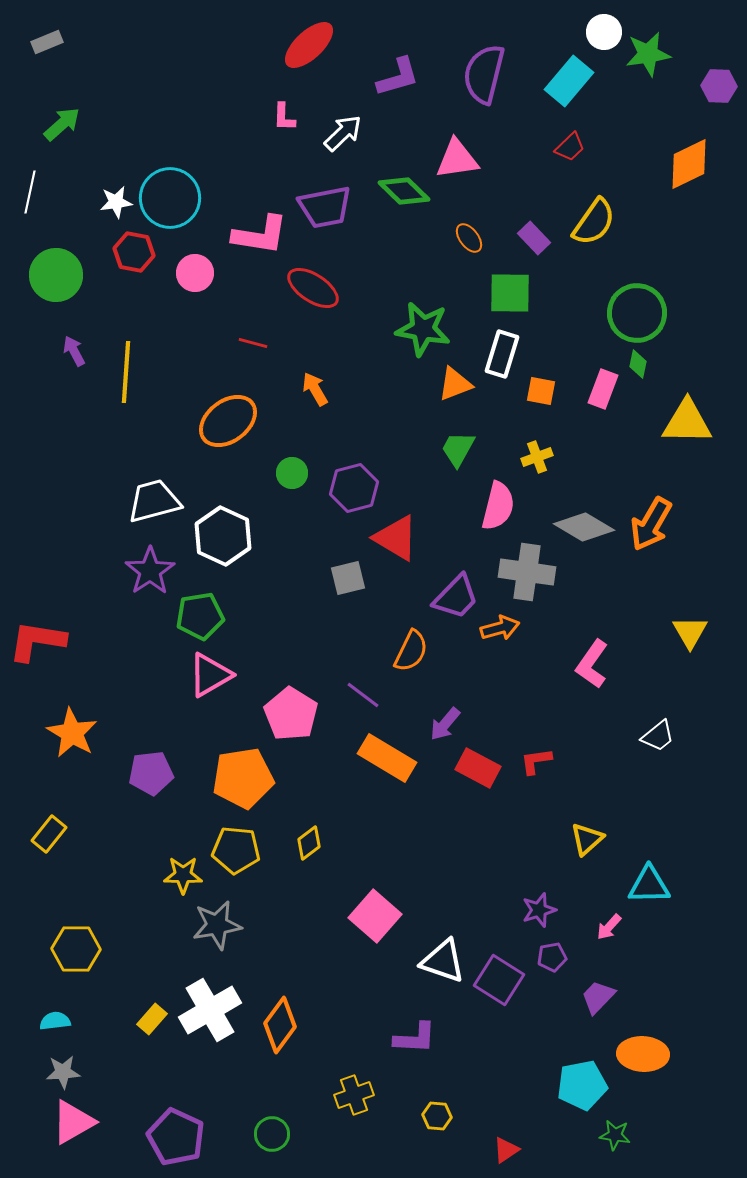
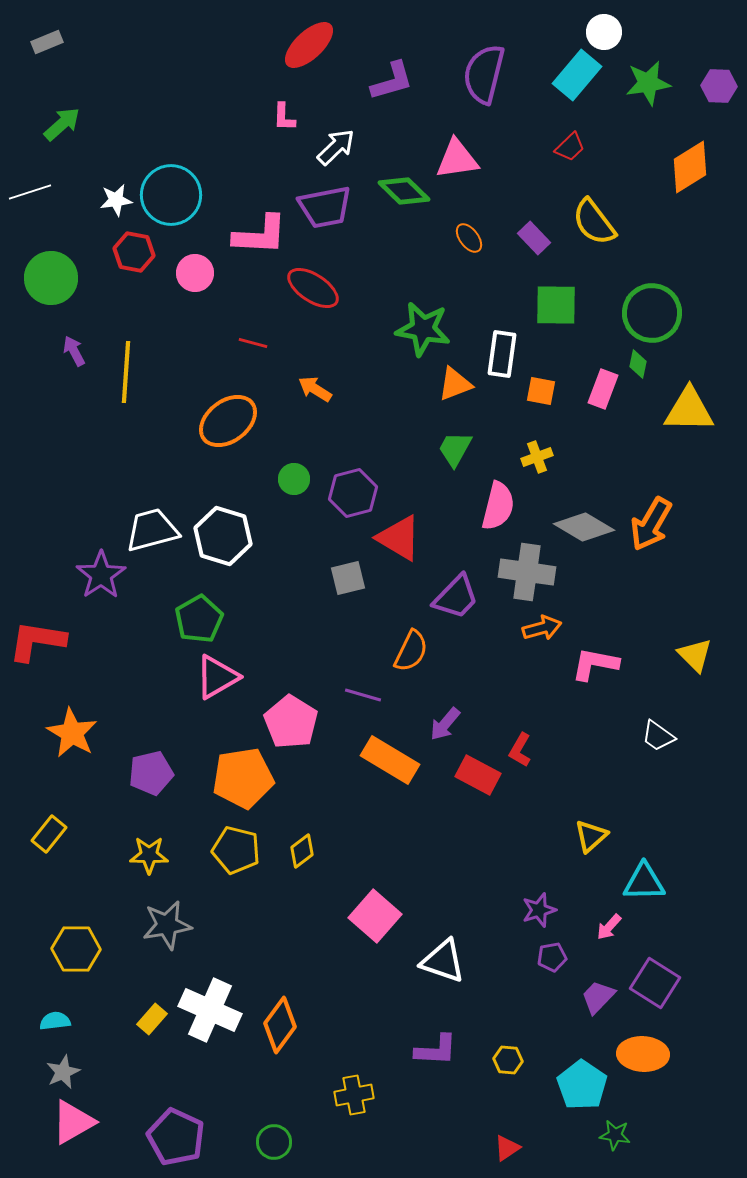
green star at (648, 54): moved 29 px down
purple L-shape at (398, 77): moved 6 px left, 4 px down
cyan rectangle at (569, 81): moved 8 px right, 6 px up
white arrow at (343, 133): moved 7 px left, 14 px down
orange diamond at (689, 164): moved 1 px right, 3 px down; rotated 6 degrees counterclockwise
white line at (30, 192): rotated 60 degrees clockwise
cyan circle at (170, 198): moved 1 px right, 3 px up
white star at (116, 202): moved 2 px up
yellow semicircle at (594, 222): rotated 108 degrees clockwise
pink L-shape at (260, 235): rotated 6 degrees counterclockwise
green circle at (56, 275): moved 5 px left, 3 px down
green square at (510, 293): moved 46 px right, 12 px down
green circle at (637, 313): moved 15 px right
white rectangle at (502, 354): rotated 9 degrees counterclockwise
orange arrow at (315, 389): rotated 28 degrees counterclockwise
yellow triangle at (687, 422): moved 2 px right, 12 px up
green trapezoid at (458, 449): moved 3 px left
green circle at (292, 473): moved 2 px right, 6 px down
purple hexagon at (354, 488): moved 1 px left, 5 px down
white trapezoid at (154, 501): moved 2 px left, 29 px down
white hexagon at (223, 536): rotated 8 degrees counterclockwise
red triangle at (396, 538): moved 3 px right
purple star at (150, 571): moved 49 px left, 4 px down
green pentagon at (200, 616): moved 1 px left, 3 px down; rotated 21 degrees counterclockwise
orange arrow at (500, 628): moved 42 px right
yellow triangle at (690, 632): moved 5 px right, 23 px down; rotated 15 degrees counterclockwise
pink L-shape at (592, 664): moved 3 px right; rotated 66 degrees clockwise
pink triangle at (210, 675): moved 7 px right, 2 px down
purple line at (363, 695): rotated 21 degrees counterclockwise
pink pentagon at (291, 714): moved 8 px down
white trapezoid at (658, 736): rotated 75 degrees clockwise
orange rectangle at (387, 758): moved 3 px right, 2 px down
red L-shape at (536, 761): moved 16 px left, 11 px up; rotated 52 degrees counterclockwise
red rectangle at (478, 768): moved 7 px down
purple pentagon at (151, 773): rotated 6 degrees counterclockwise
yellow triangle at (587, 839): moved 4 px right, 3 px up
yellow diamond at (309, 843): moved 7 px left, 8 px down
yellow pentagon at (236, 850): rotated 9 degrees clockwise
yellow star at (183, 875): moved 34 px left, 20 px up
cyan triangle at (649, 885): moved 5 px left, 3 px up
gray star at (217, 925): moved 50 px left
purple square at (499, 980): moved 156 px right, 3 px down
white cross at (210, 1010): rotated 36 degrees counterclockwise
purple L-shape at (415, 1038): moved 21 px right, 12 px down
gray star at (63, 1072): rotated 20 degrees counterclockwise
cyan pentagon at (582, 1085): rotated 27 degrees counterclockwise
yellow cross at (354, 1095): rotated 9 degrees clockwise
yellow hexagon at (437, 1116): moved 71 px right, 56 px up
green circle at (272, 1134): moved 2 px right, 8 px down
red triangle at (506, 1150): moved 1 px right, 2 px up
